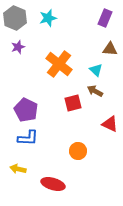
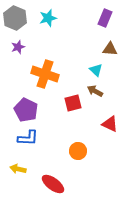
orange cross: moved 14 px left, 10 px down; rotated 20 degrees counterclockwise
red ellipse: rotated 20 degrees clockwise
